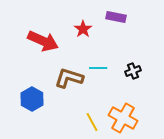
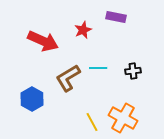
red star: moved 1 px down; rotated 12 degrees clockwise
black cross: rotated 14 degrees clockwise
brown L-shape: moved 1 px left; rotated 48 degrees counterclockwise
